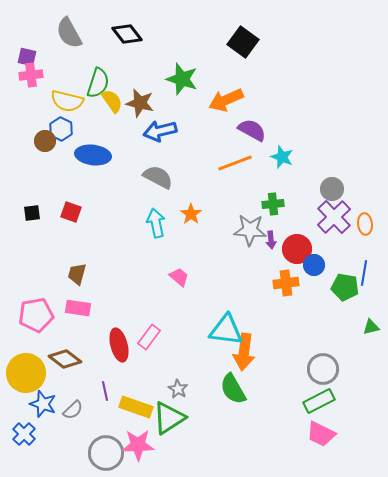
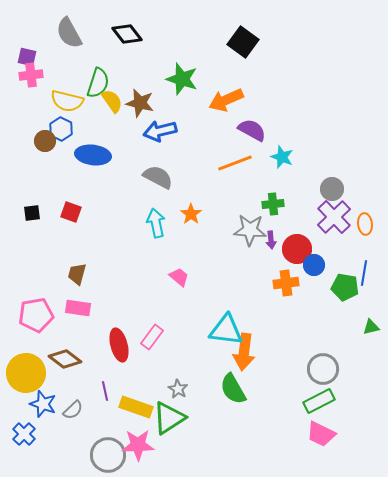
pink rectangle at (149, 337): moved 3 px right
gray circle at (106, 453): moved 2 px right, 2 px down
